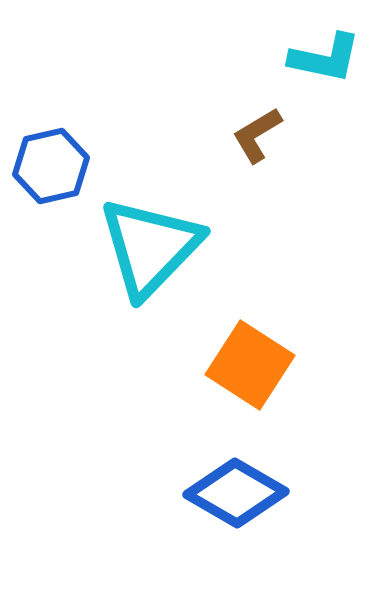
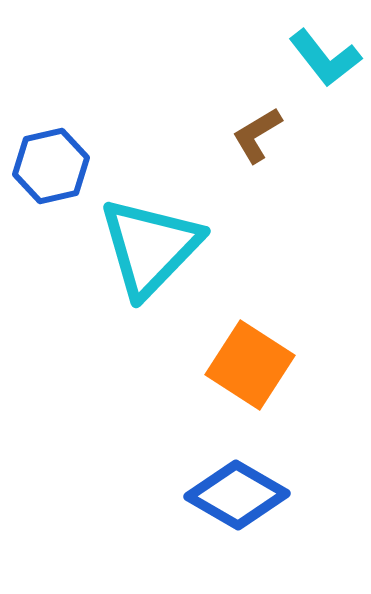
cyan L-shape: rotated 40 degrees clockwise
blue diamond: moved 1 px right, 2 px down
